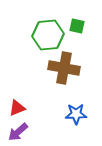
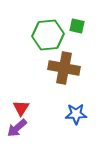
red triangle: moved 4 px right; rotated 36 degrees counterclockwise
purple arrow: moved 1 px left, 4 px up
